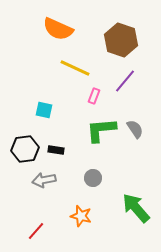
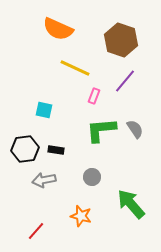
gray circle: moved 1 px left, 1 px up
green arrow: moved 5 px left, 4 px up
